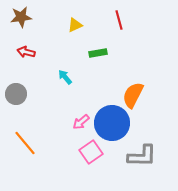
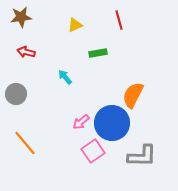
pink square: moved 2 px right, 1 px up
